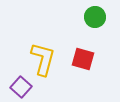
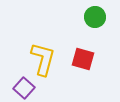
purple square: moved 3 px right, 1 px down
